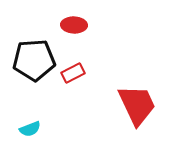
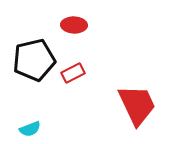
black pentagon: rotated 9 degrees counterclockwise
